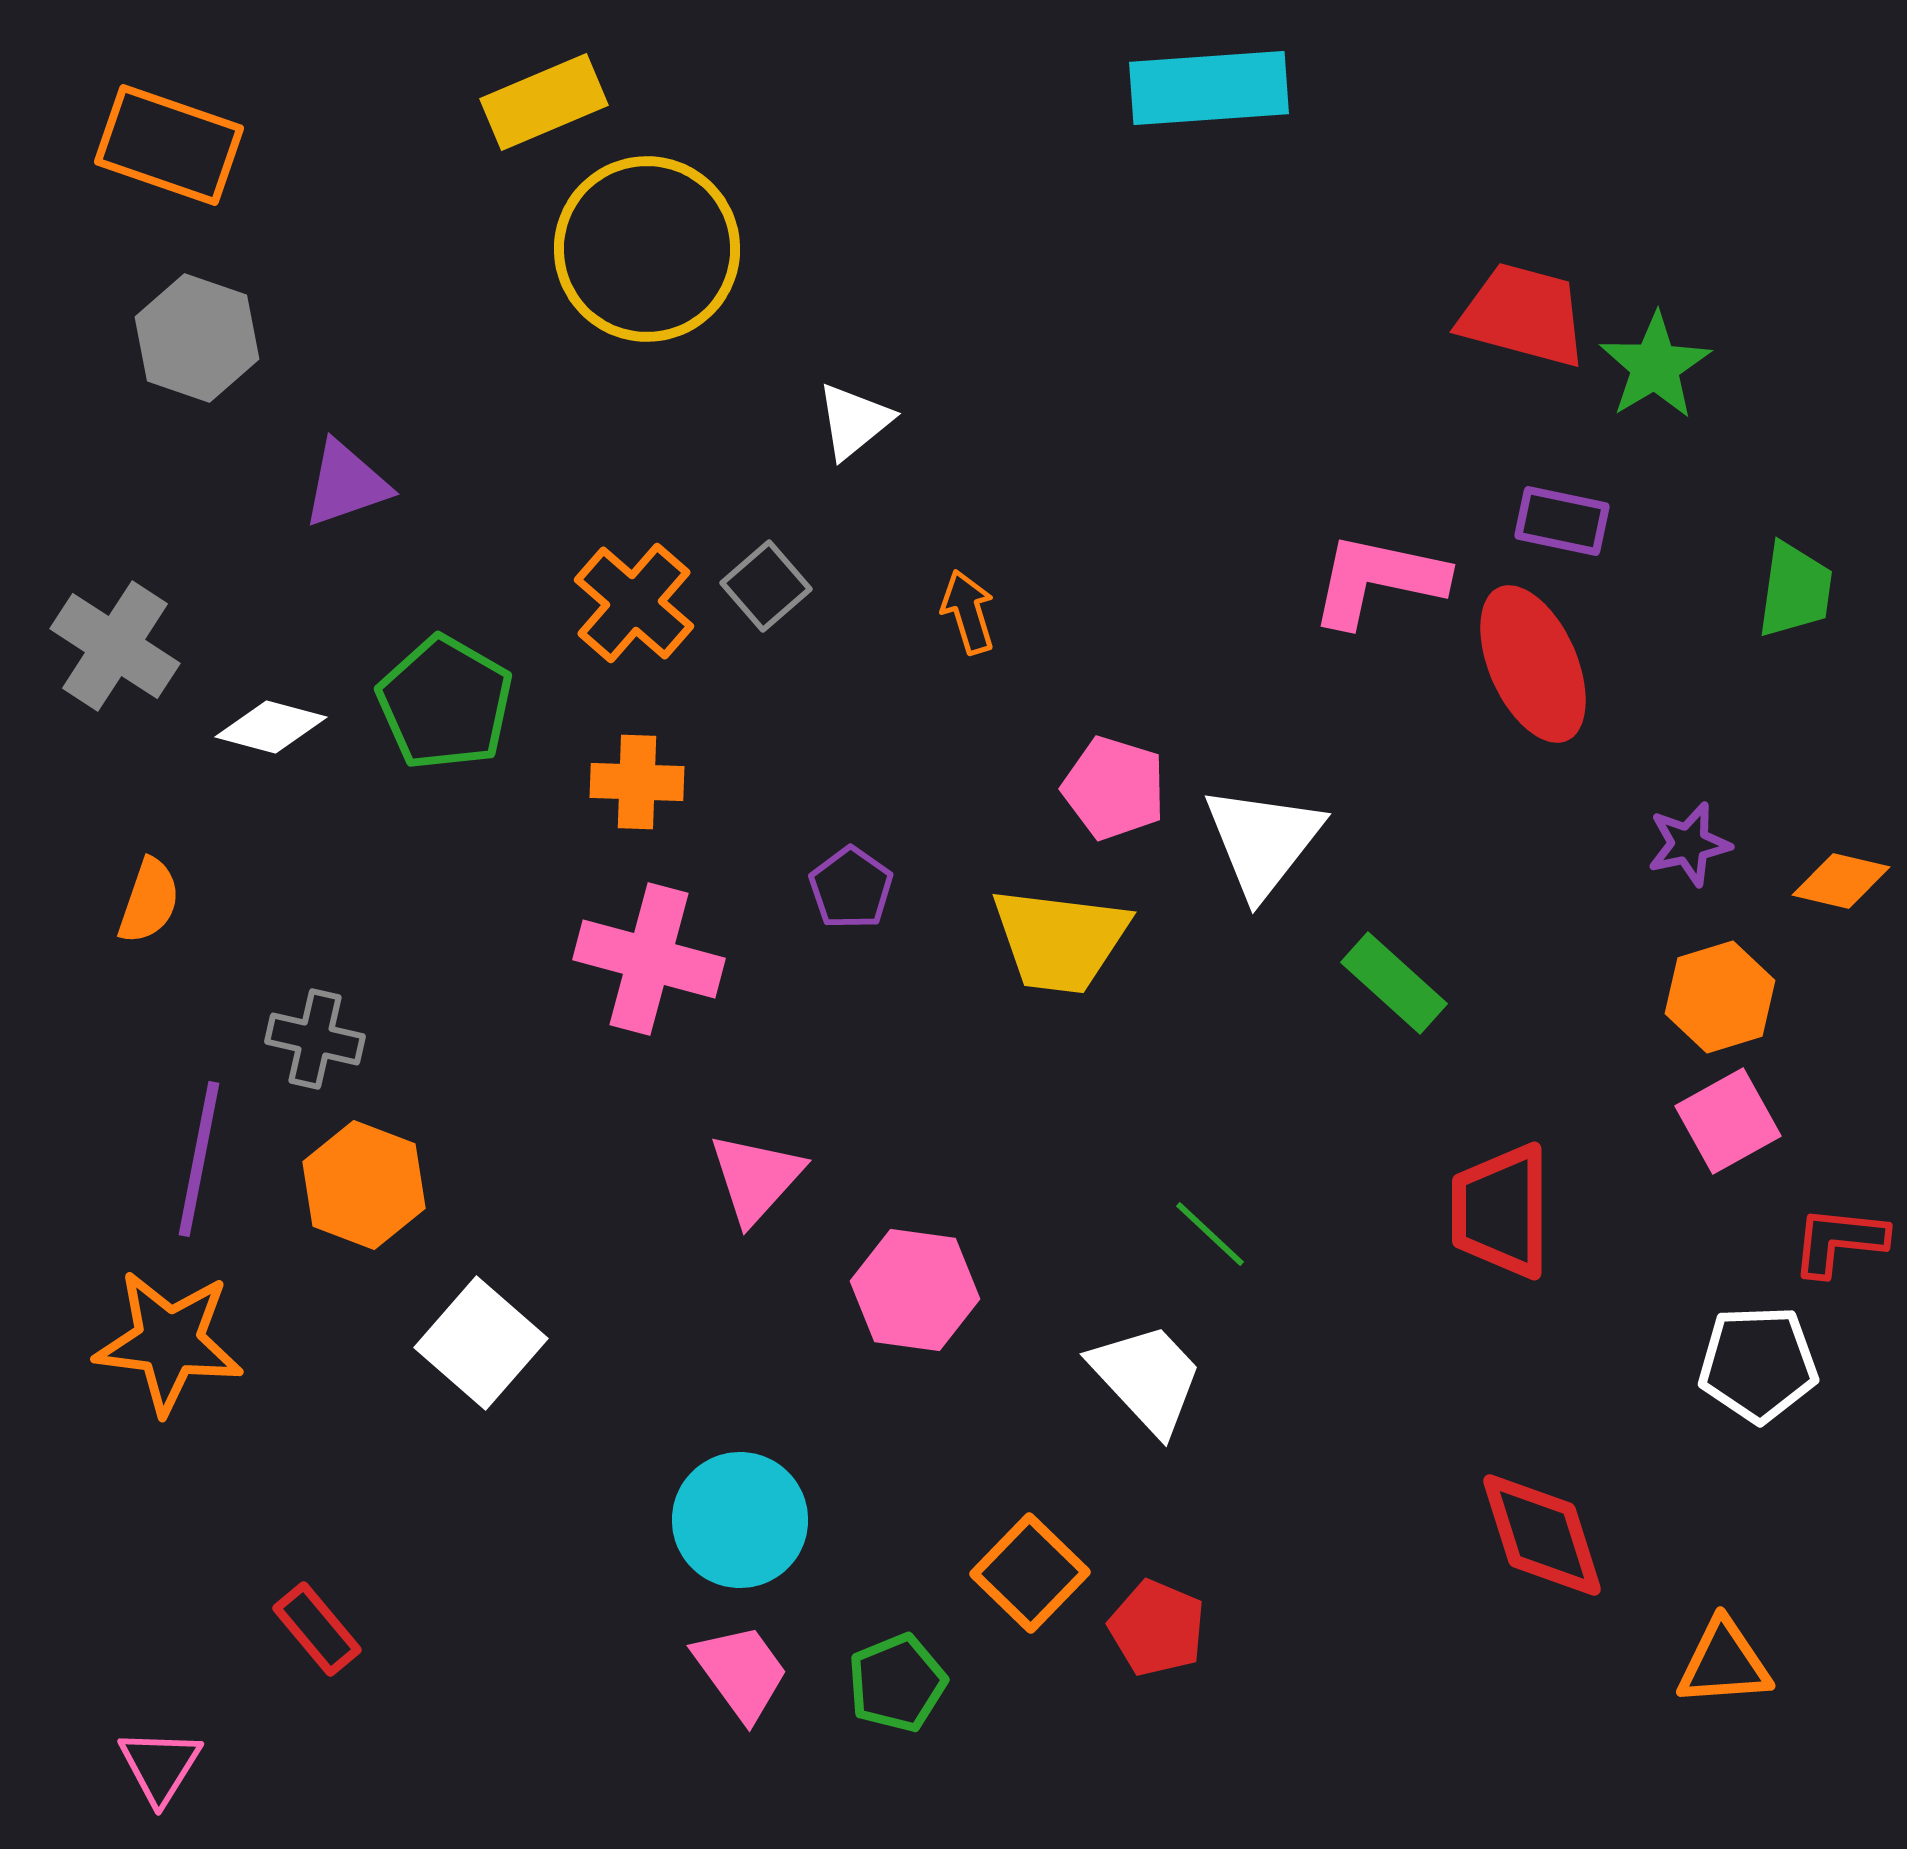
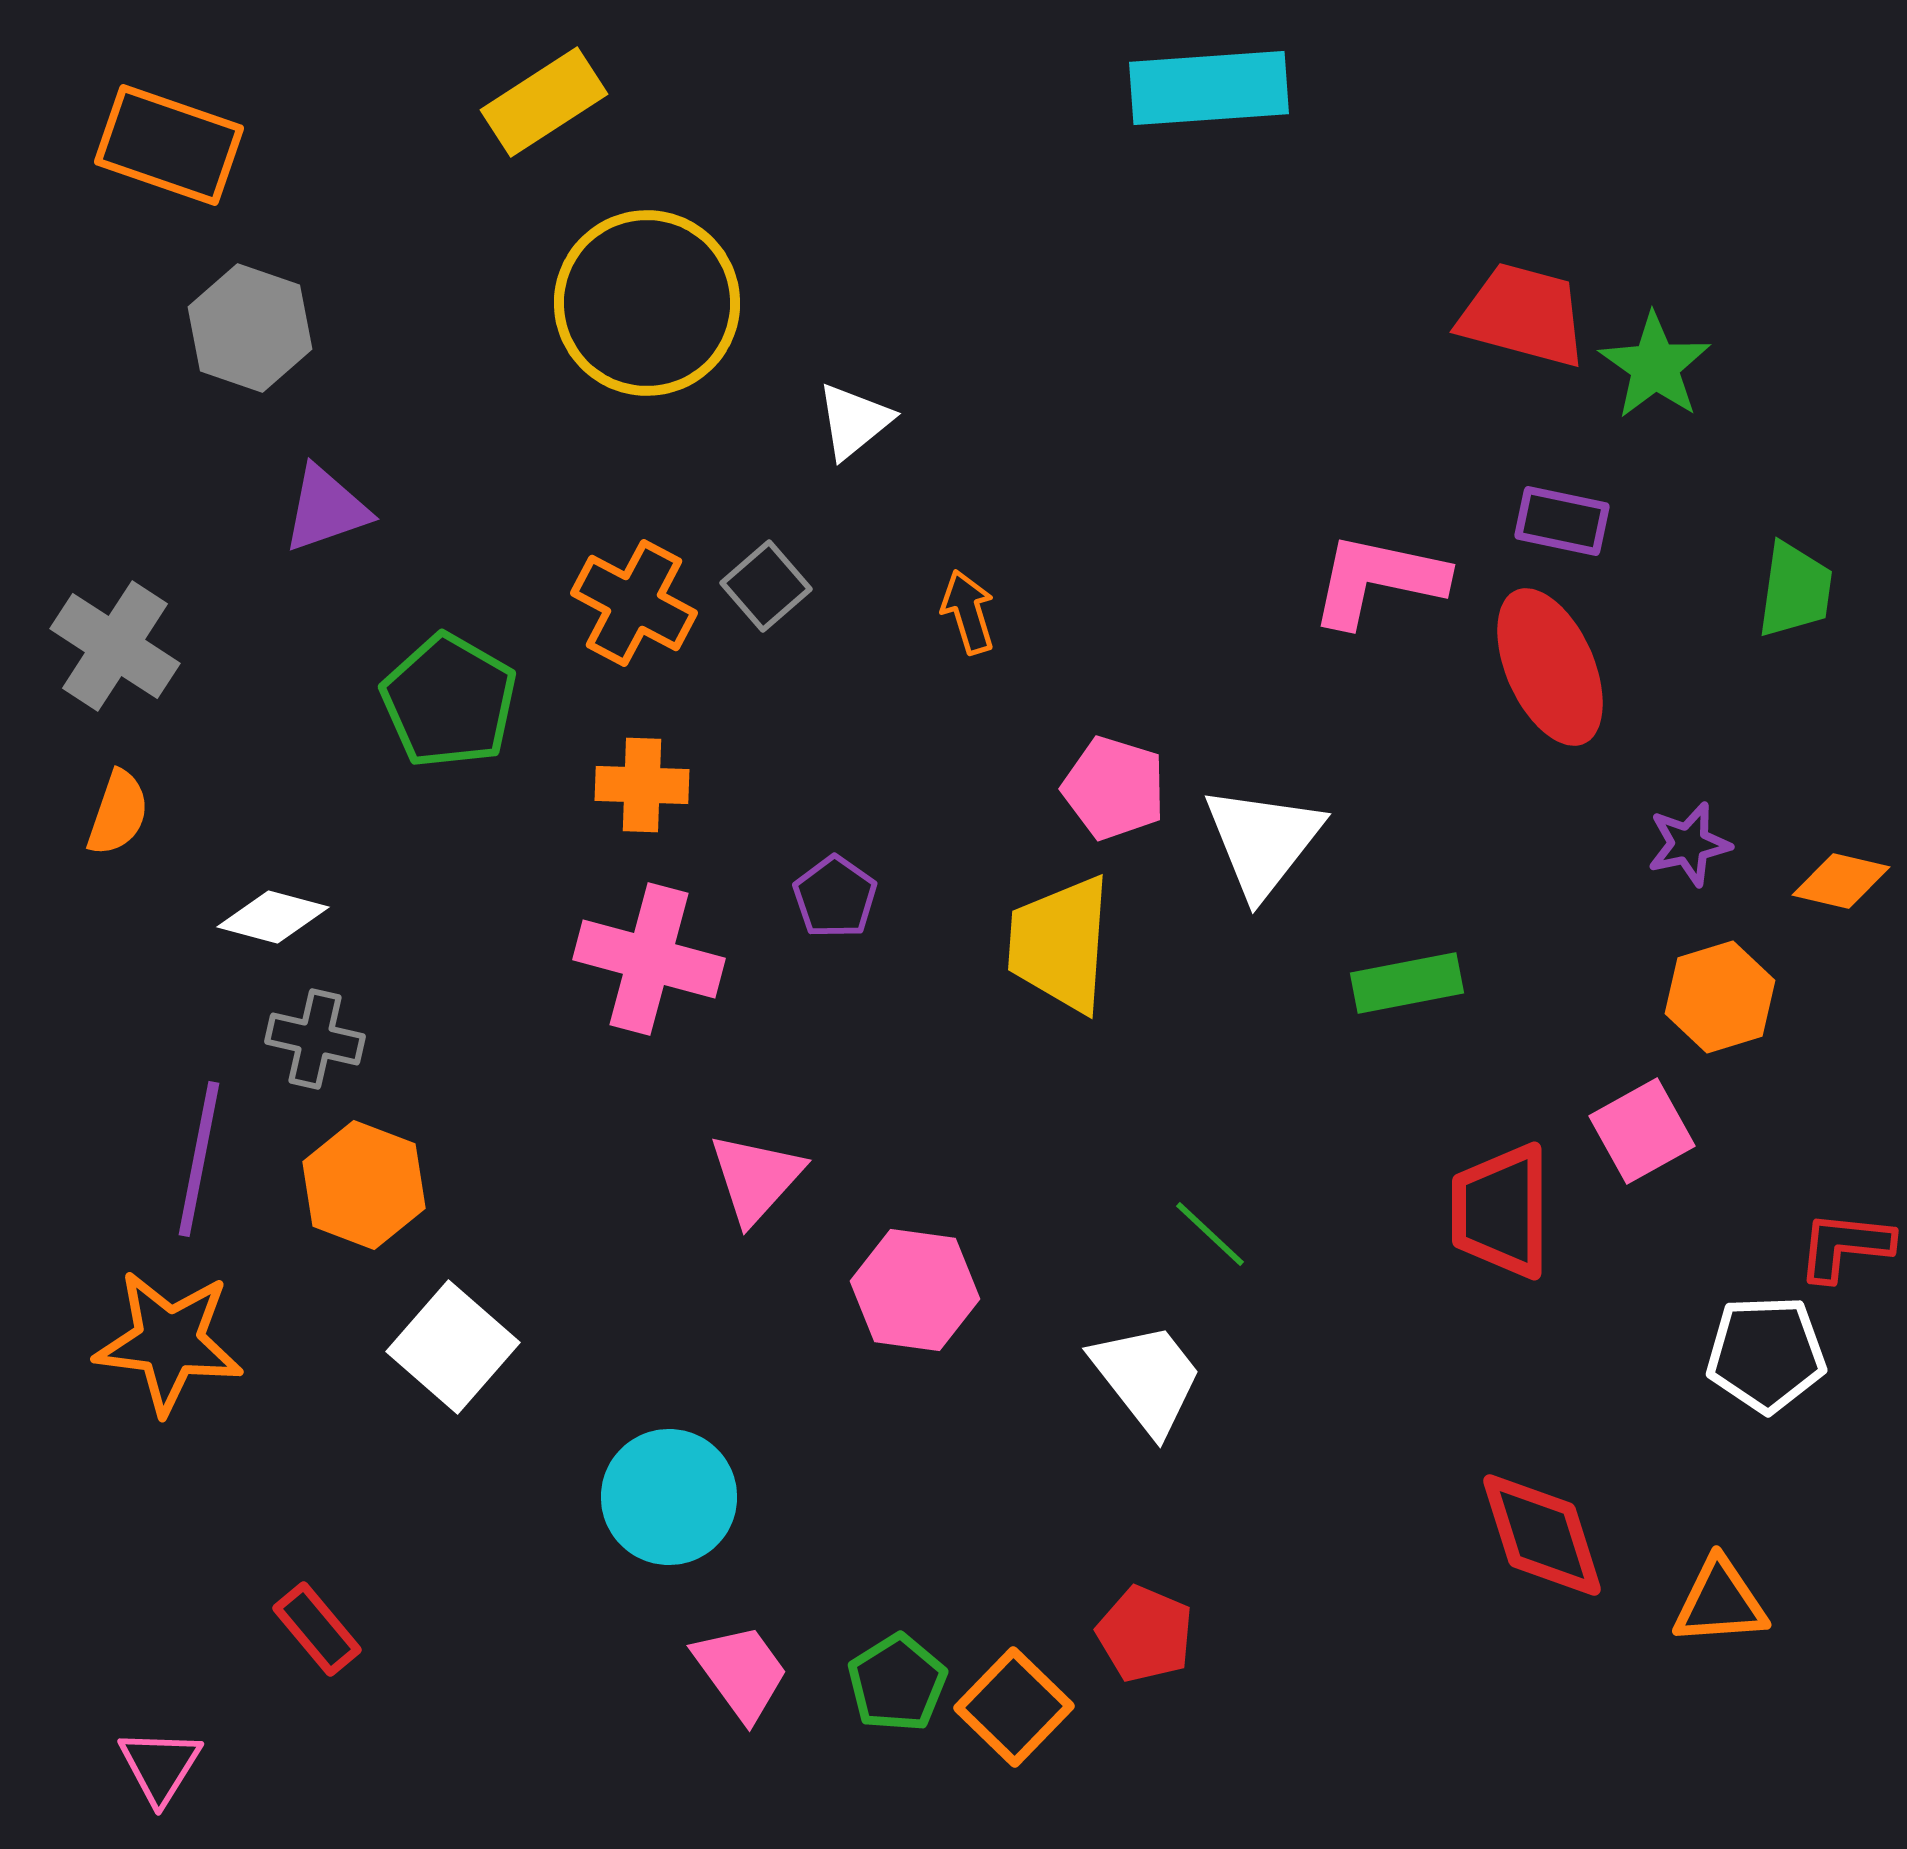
yellow rectangle at (544, 102): rotated 10 degrees counterclockwise
yellow circle at (647, 249): moved 54 px down
gray hexagon at (197, 338): moved 53 px right, 10 px up
green star at (1655, 366): rotated 6 degrees counterclockwise
purple triangle at (346, 484): moved 20 px left, 25 px down
orange cross at (634, 603): rotated 13 degrees counterclockwise
red ellipse at (1533, 664): moved 17 px right, 3 px down
green pentagon at (445, 703): moved 4 px right, 2 px up
white diamond at (271, 727): moved 2 px right, 190 px down
orange cross at (637, 782): moved 5 px right, 3 px down
purple pentagon at (851, 888): moved 16 px left, 9 px down
orange semicircle at (149, 901): moved 31 px left, 88 px up
yellow trapezoid at (1060, 940): moved 4 px down; rotated 87 degrees clockwise
green rectangle at (1394, 983): moved 13 px right; rotated 53 degrees counterclockwise
pink square at (1728, 1121): moved 86 px left, 10 px down
red L-shape at (1839, 1241): moved 6 px right, 5 px down
white square at (481, 1343): moved 28 px left, 4 px down
white pentagon at (1758, 1364): moved 8 px right, 10 px up
white trapezoid at (1147, 1378): rotated 5 degrees clockwise
cyan circle at (740, 1520): moved 71 px left, 23 px up
orange square at (1030, 1573): moved 16 px left, 134 px down
red pentagon at (1157, 1628): moved 12 px left, 6 px down
orange triangle at (1724, 1663): moved 4 px left, 61 px up
green pentagon at (897, 1683): rotated 10 degrees counterclockwise
